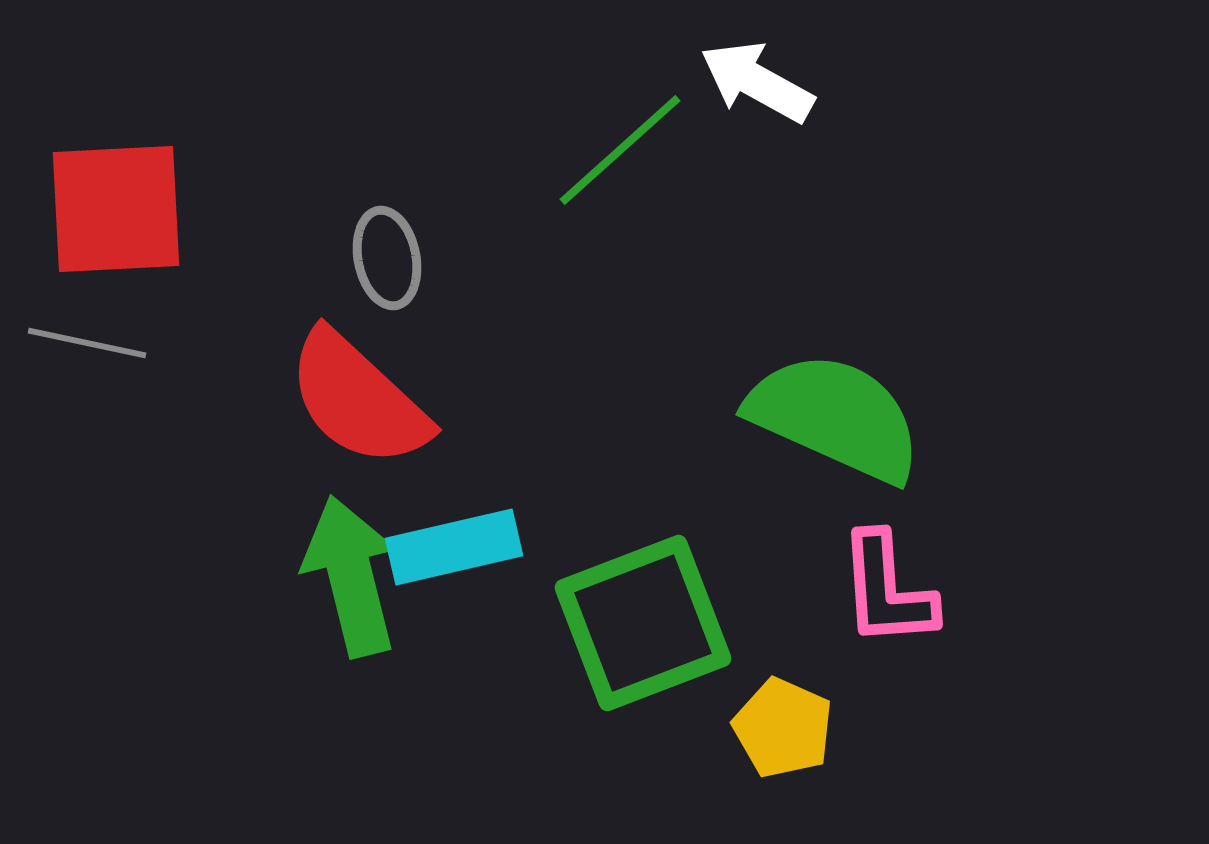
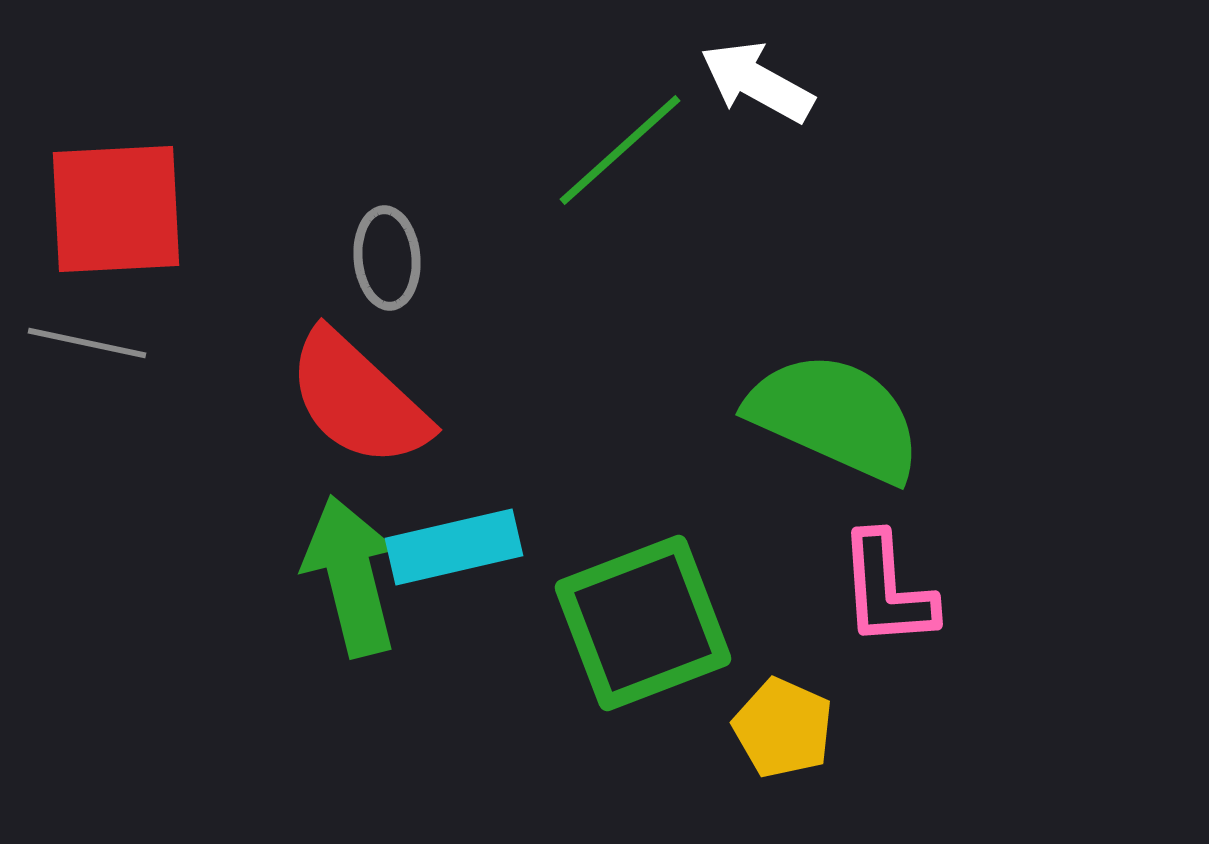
gray ellipse: rotated 6 degrees clockwise
